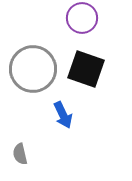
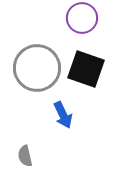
gray circle: moved 4 px right, 1 px up
gray semicircle: moved 5 px right, 2 px down
